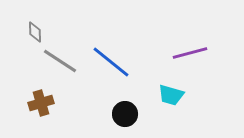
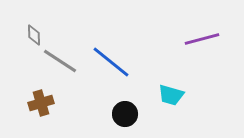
gray diamond: moved 1 px left, 3 px down
purple line: moved 12 px right, 14 px up
